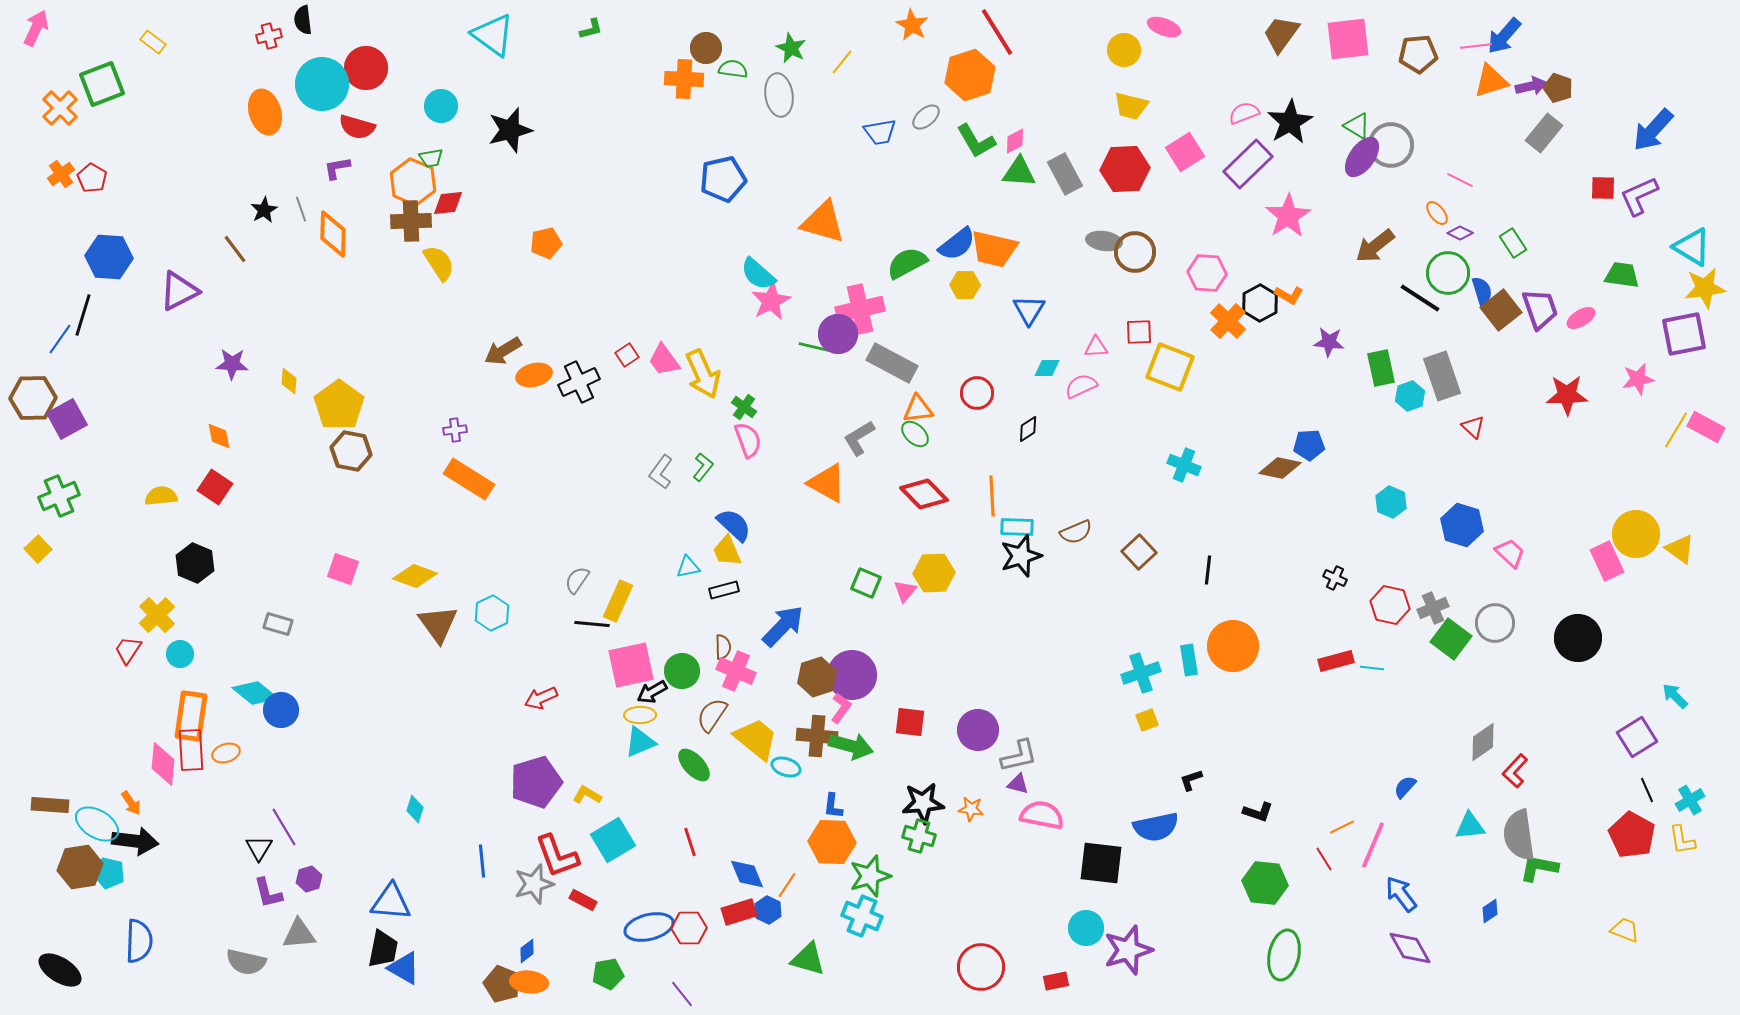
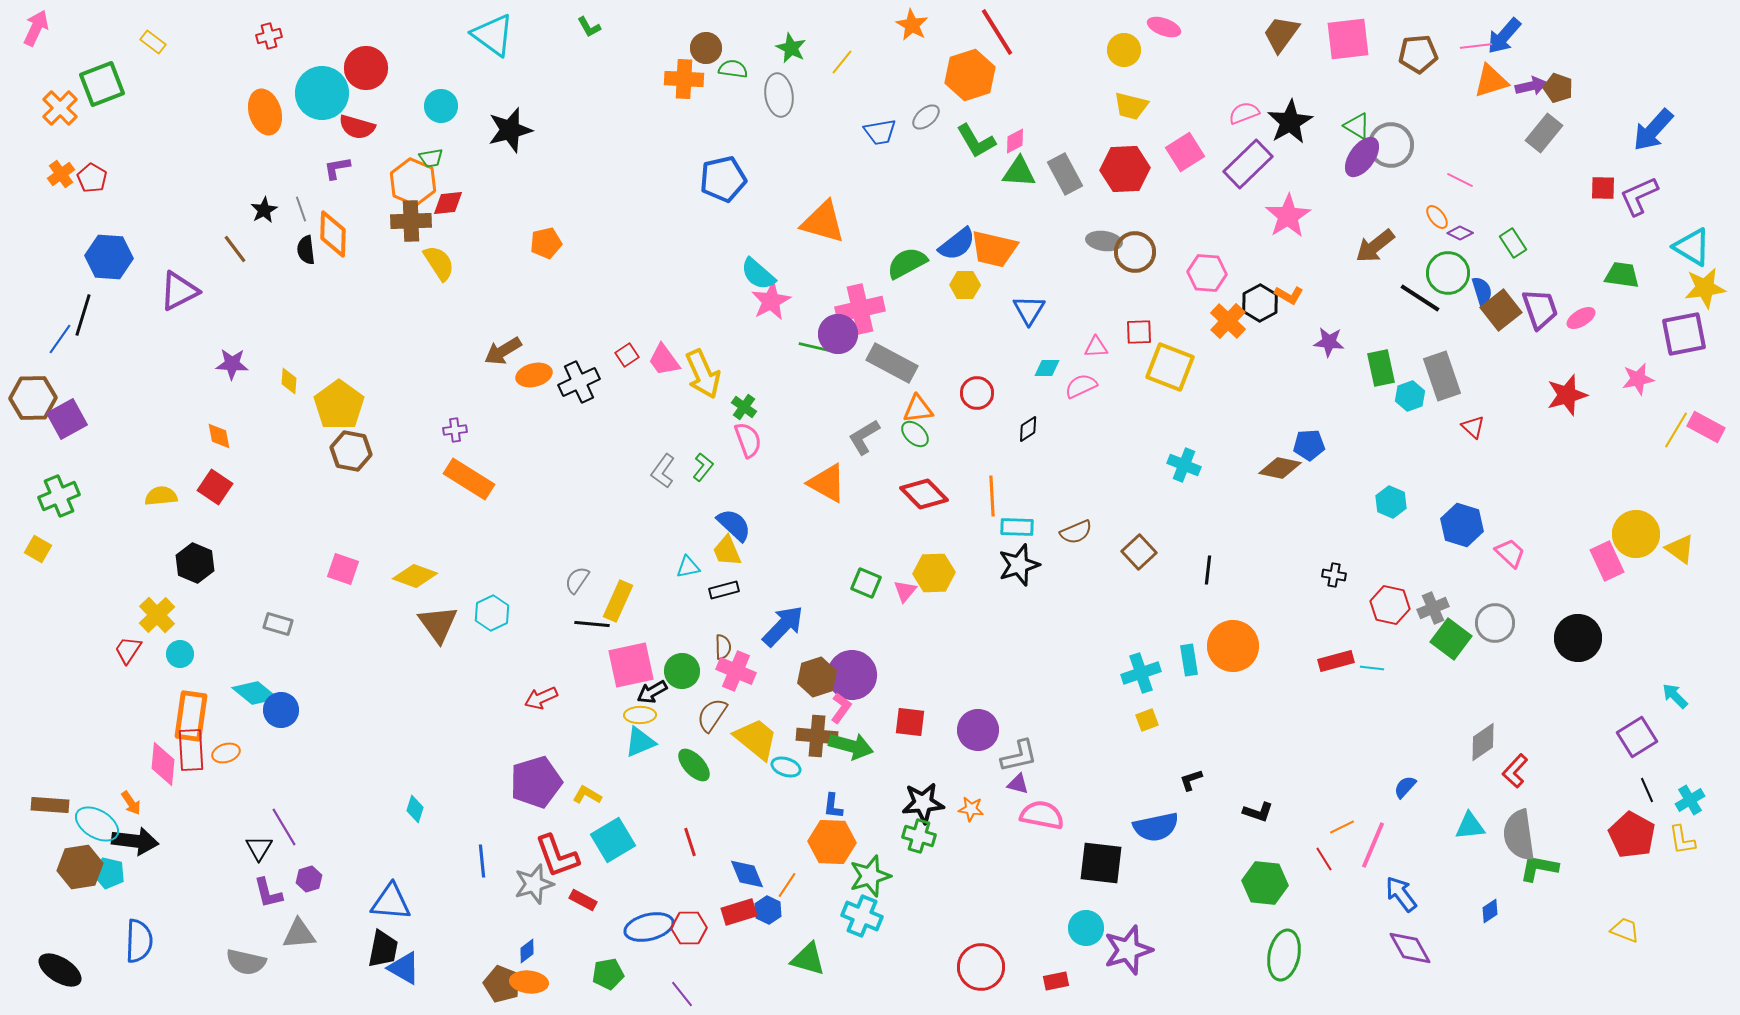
black semicircle at (303, 20): moved 3 px right, 230 px down
green L-shape at (591, 29): moved 2 px left, 2 px up; rotated 75 degrees clockwise
cyan circle at (322, 84): moved 9 px down
orange ellipse at (1437, 213): moved 4 px down
red star at (1567, 395): rotated 15 degrees counterclockwise
gray L-shape at (859, 438): moved 5 px right, 1 px up
gray L-shape at (661, 472): moved 2 px right, 1 px up
yellow square at (38, 549): rotated 16 degrees counterclockwise
black star at (1021, 556): moved 2 px left, 9 px down
black cross at (1335, 578): moved 1 px left, 3 px up; rotated 15 degrees counterclockwise
